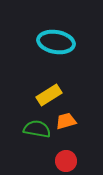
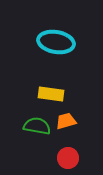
yellow rectangle: moved 2 px right, 1 px up; rotated 40 degrees clockwise
green semicircle: moved 3 px up
red circle: moved 2 px right, 3 px up
